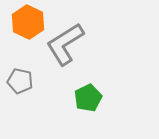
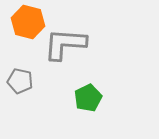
orange hexagon: rotated 12 degrees counterclockwise
gray L-shape: rotated 36 degrees clockwise
